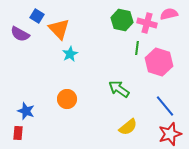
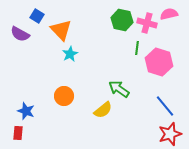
orange triangle: moved 2 px right, 1 px down
orange circle: moved 3 px left, 3 px up
yellow semicircle: moved 25 px left, 17 px up
